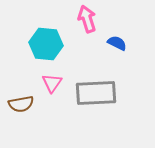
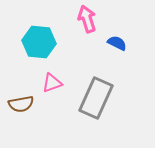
cyan hexagon: moved 7 px left, 2 px up
pink triangle: rotated 35 degrees clockwise
gray rectangle: moved 5 px down; rotated 63 degrees counterclockwise
